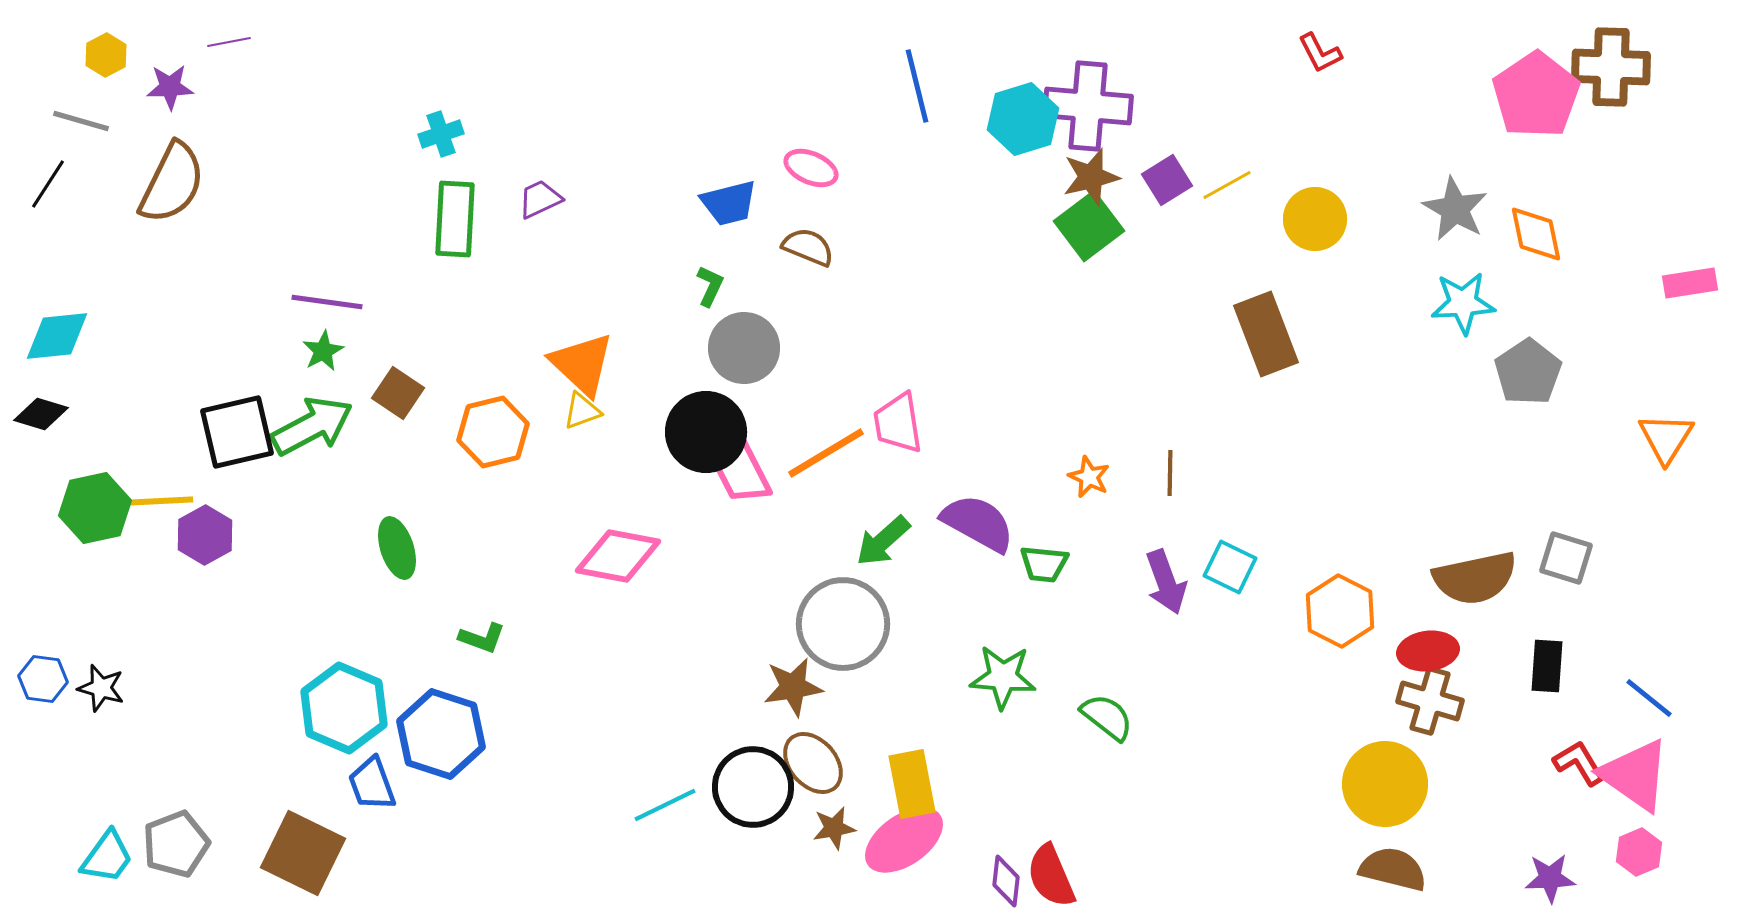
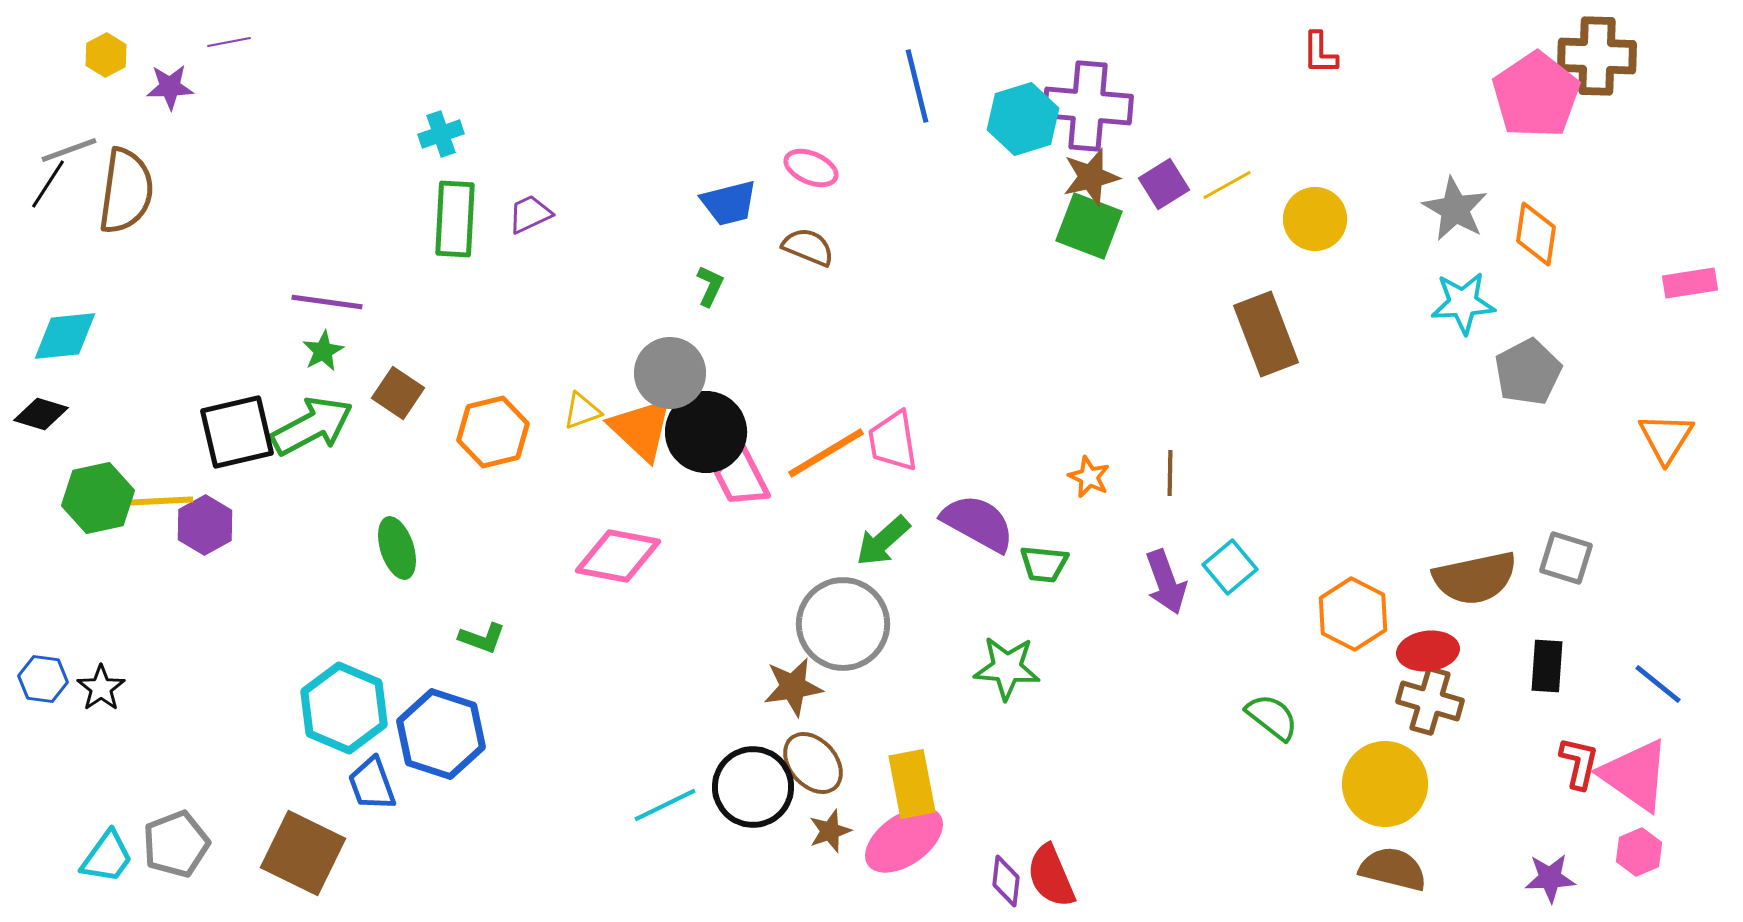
red L-shape at (1320, 53): rotated 27 degrees clockwise
brown cross at (1611, 67): moved 14 px left, 11 px up
gray line at (81, 121): moved 12 px left, 29 px down; rotated 36 degrees counterclockwise
purple square at (1167, 180): moved 3 px left, 4 px down
brown semicircle at (172, 183): moved 46 px left, 8 px down; rotated 18 degrees counterclockwise
purple trapezoid at (540, 199): moved 10 px left, 15 px down
green square at (1089, 226): rotated 32 degrees counterclockwise
orange diamond at (1536, 234): rotated 20 degrees clockwise
cyan diamond at (57, 336): moved 8 px right
gray circle at (744, 348): moved 74 px left, 25 px down
orange triangle at (582, 364): moved 59 px right, 65 px down
gray pentagon at (1528, 372): rotated 6 degrees clockwise
pink trapezoid at (898, 423): moved 5 px left, 18 px down
pink trapezoid at (743, 474): moved 2 px left, 3 px down
green hexagon at (95, 508): moved 3 px right, 10 px up
purple hexagon at (205, 535): moved 10 px up
cyan square at (1230, 567): rotated 24 degrees clockwise
orange hexagon at (1340, 611): moved 13 px right, 3 px down
green star at (1003, 677): moved 4 px right, 9 px up
black star at (101, 688): rotated 21 degrees clockwise
blue line at (1649, 698): moved 9 px right, 14 px up
green semicircle at (1107, 717): moved 165 px right
red L-shape at (1579, 763): rotated 44 degrees clockwise
brown star at (834, 828): moved 4 px left, 3 px down; rotated 9 degrees counterclockwise
